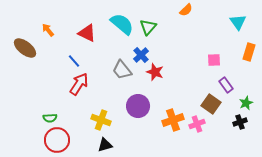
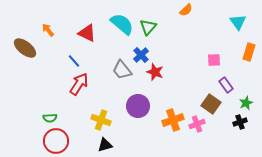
red circle: moved 1 px left, 1 px down
